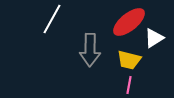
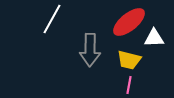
white triangle: rotated 30 degrees clockwise
